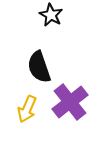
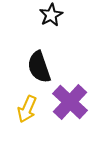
black star: rotated 15 degrees clockwise
purple cross: rotated 9 degrees counterclockwise
